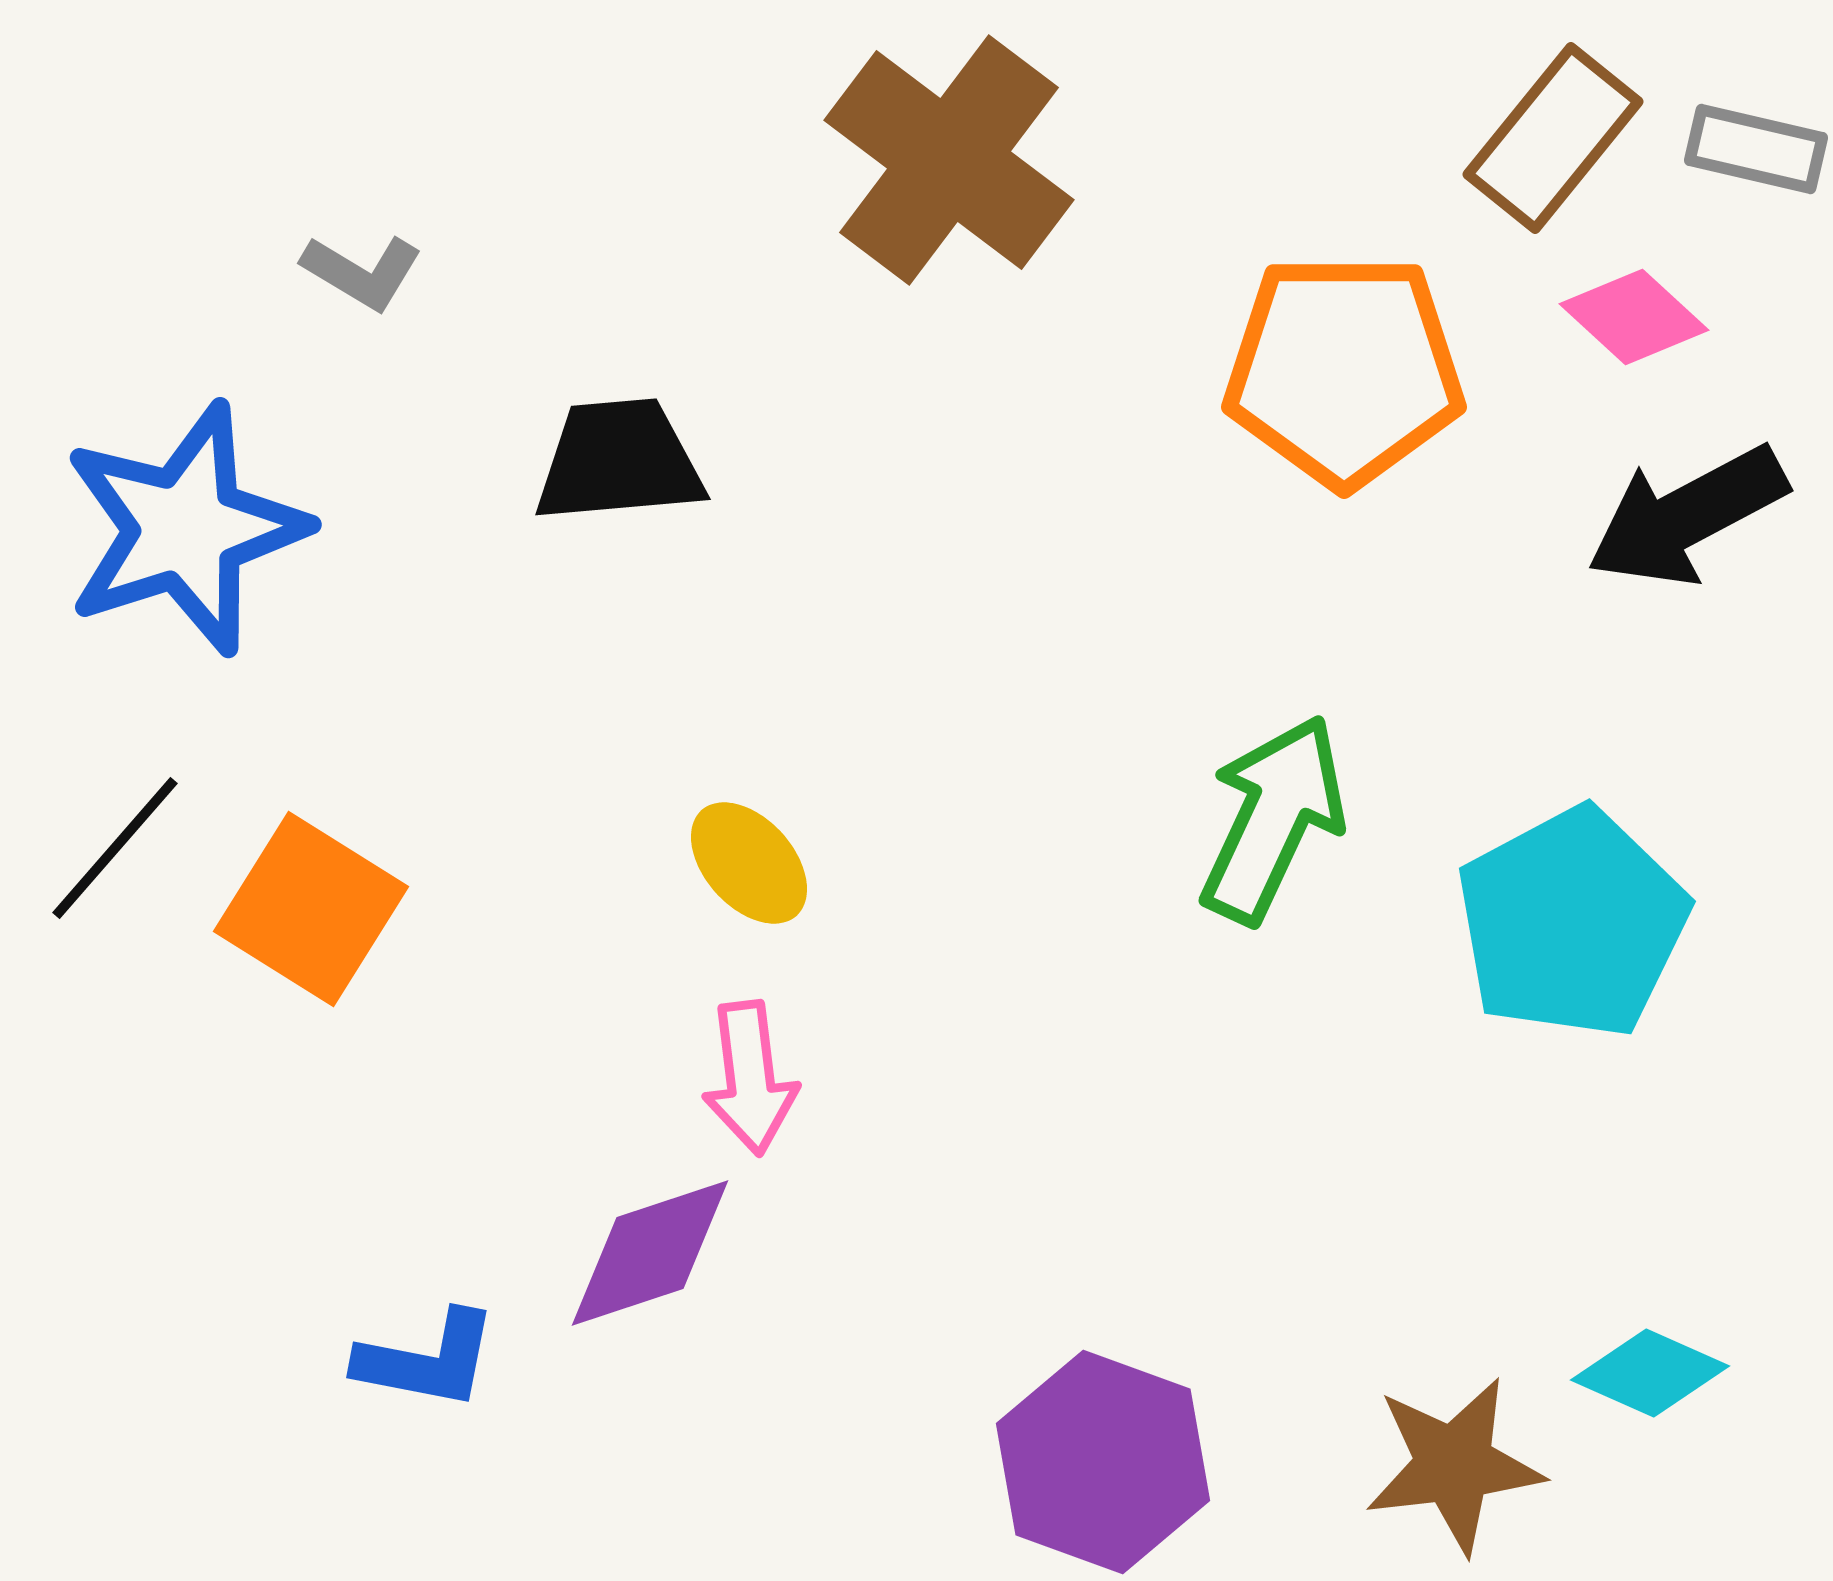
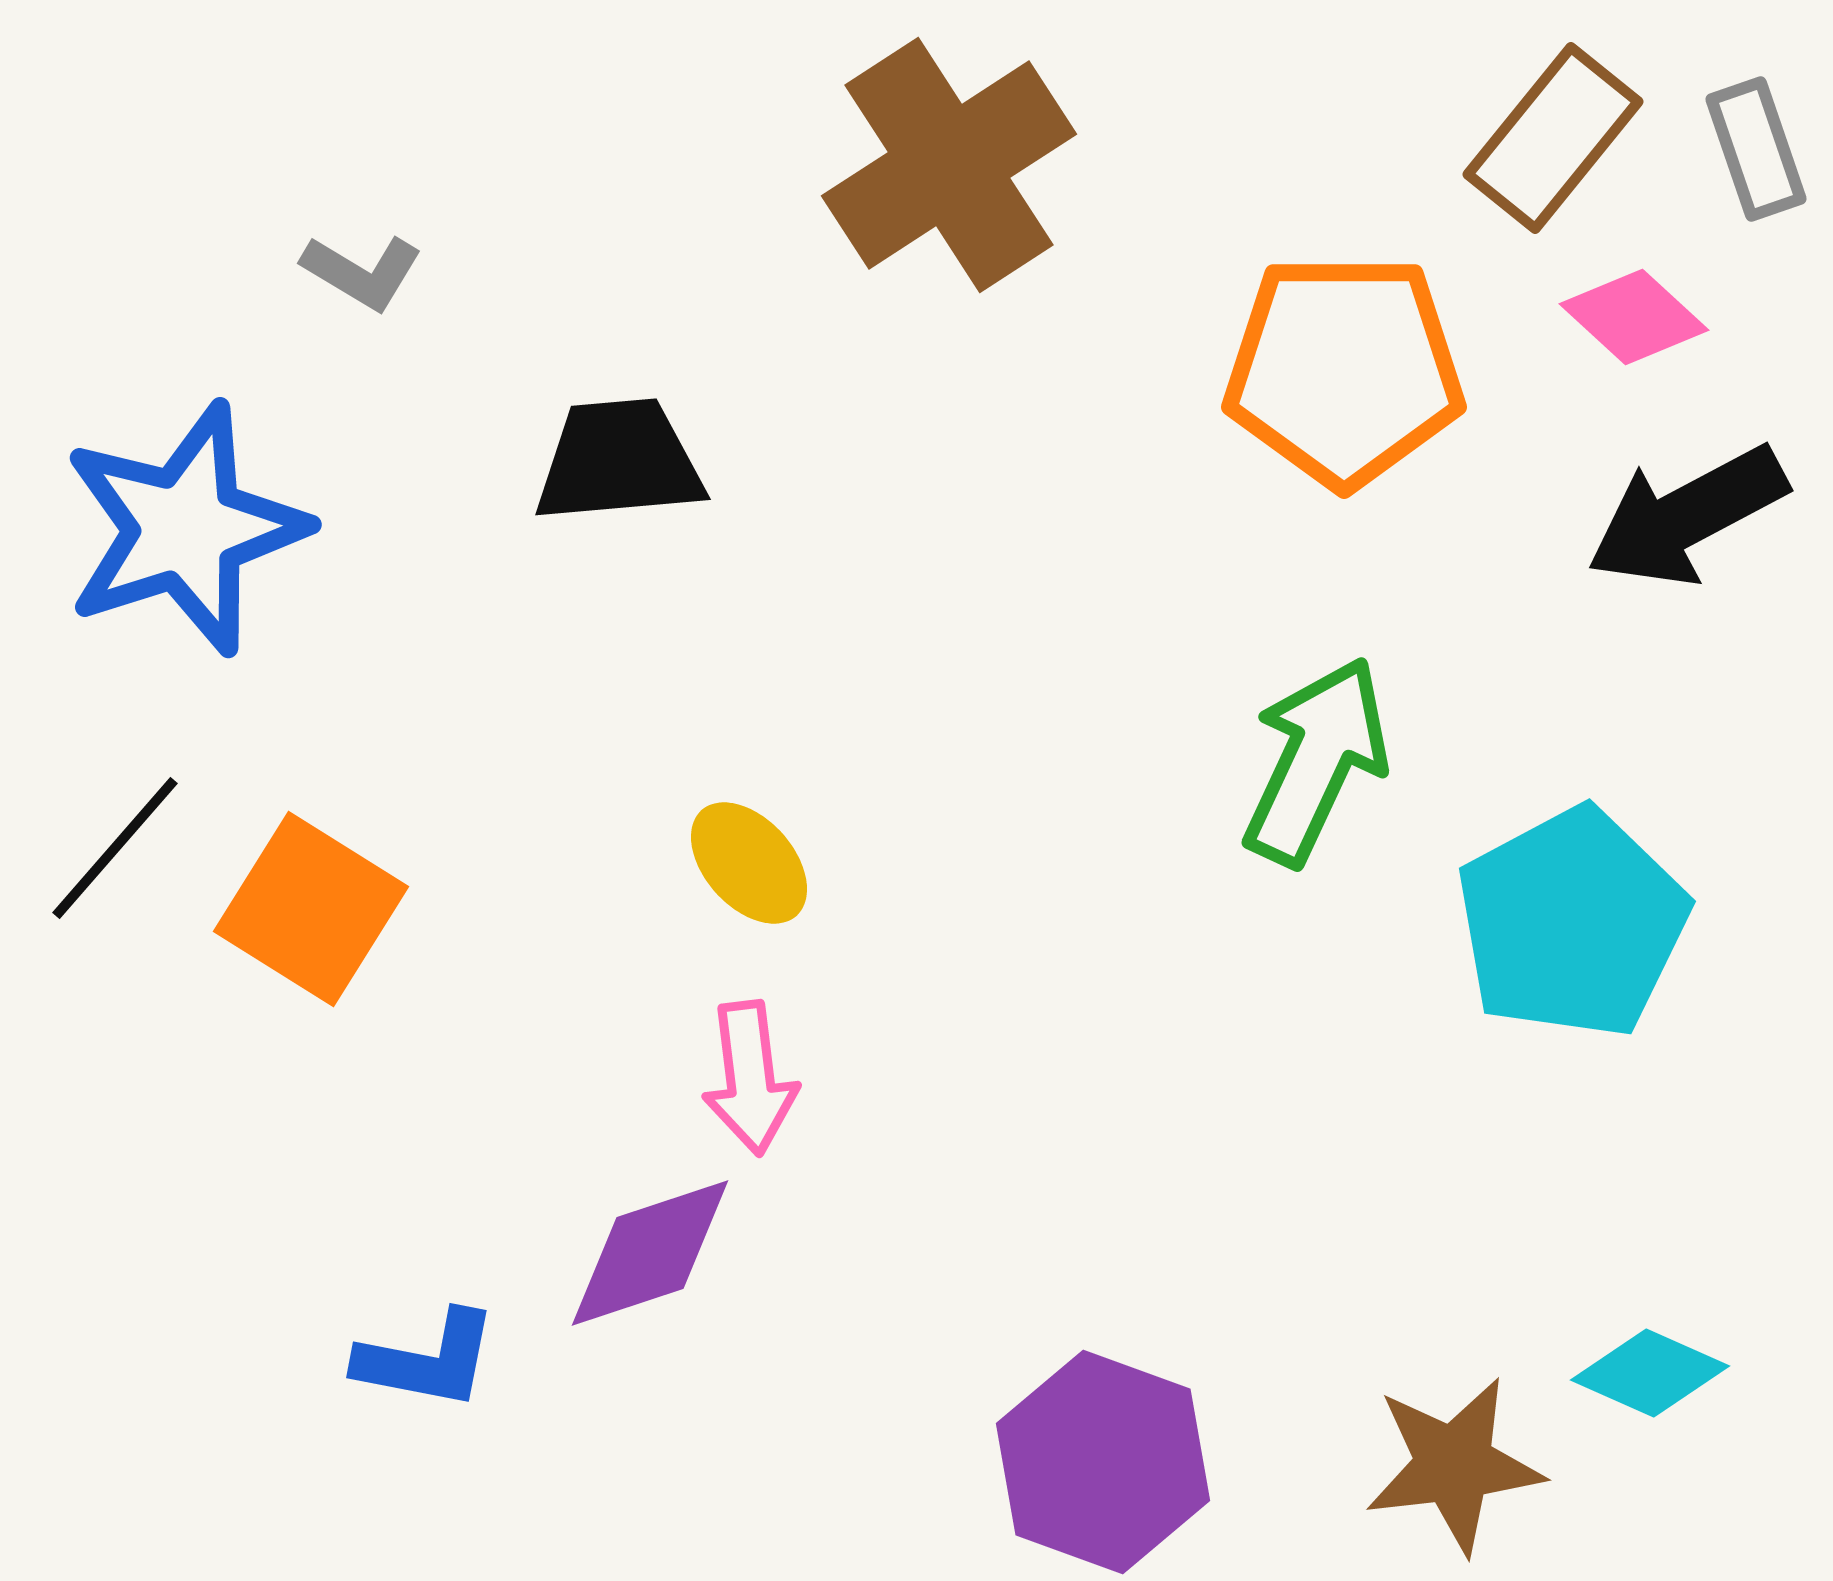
gray rectangle: rotated 58 degrees clockwise
brown cross: moved 5 px down; rotated 20 degrees clockwise
green arrow: moved 43 px right, 58 px up
